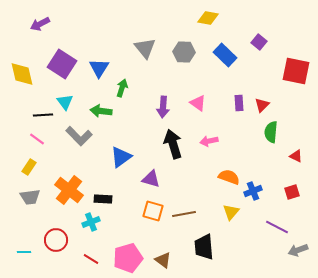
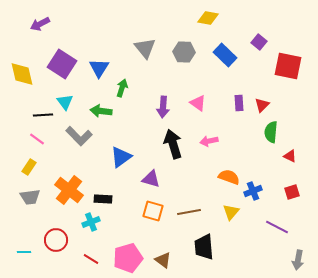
red square at (296, 71): moved 8 px left, 5 px up
red triangle at (296, 156): moved 6 px left
brown line at (184, 214): moved 5 px right, 2 px up
gray arrow at (298, 250): moved 10 px down; rotated 60 degrees counterclockwise
